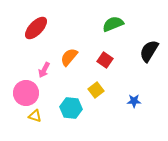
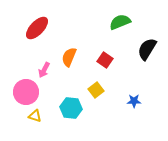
green semicircle: moved 7 px right, 2 px up
red ellipse: moved 1 px right
black semicircle: moved 2 px left, 2 px up
orange semicircle: rotated 18 degrees counterclockwise
pink circle: moved 1 px up
